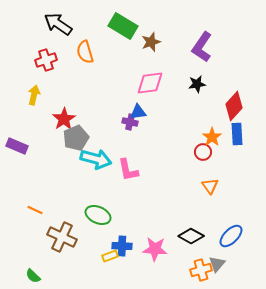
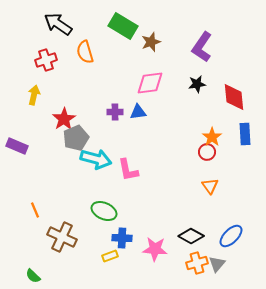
red diamond: moved 9 px up; rotated 48 degrees counterclockwise
purple cross: moved 15 px left, 10 px up; rotated 14 degrees counterclockwise
blue rectangle: moved 8 px right
red circle: moved 4 px right
orange line: rotated 42 degrees clockwise
green ellipse: moved 6 px right, 4 px up
blue cross: moved 8 px up
orange cross: moved 4 px left, 7 px up
